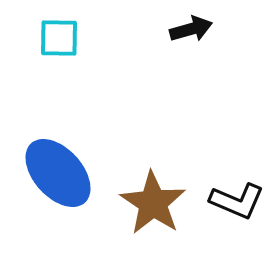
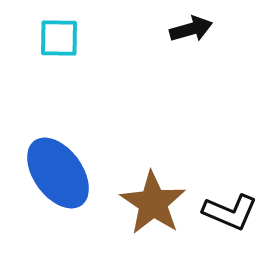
blue ellipse: rotated 6 degrees clockwise
black L-shape: moved 7 px left, 11 px down
